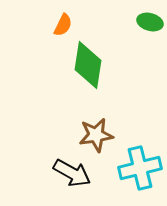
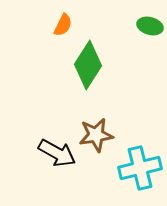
green ellipse: moved 4 px down
green diamond: rotated 24 degrees clockwise
black arrow: moved 15 px left, 20 px up
